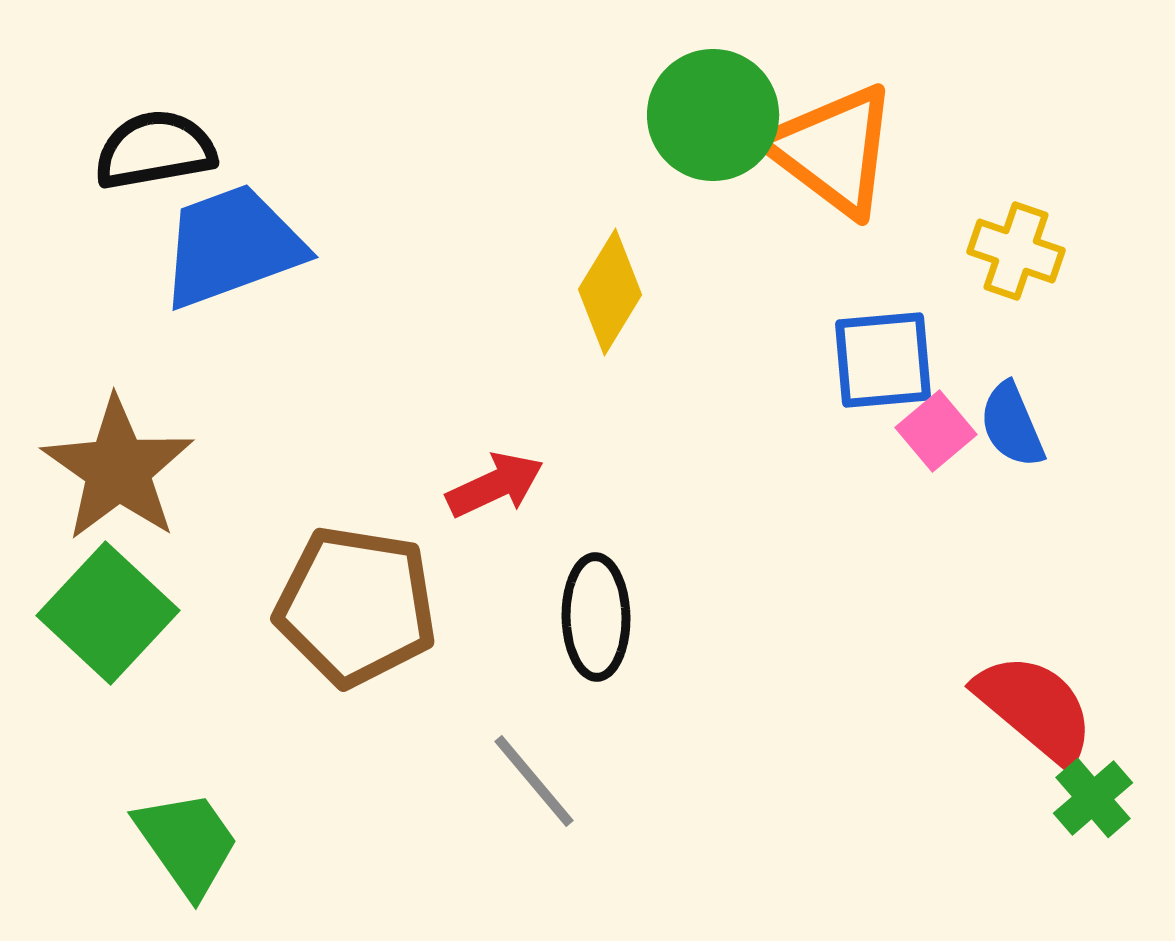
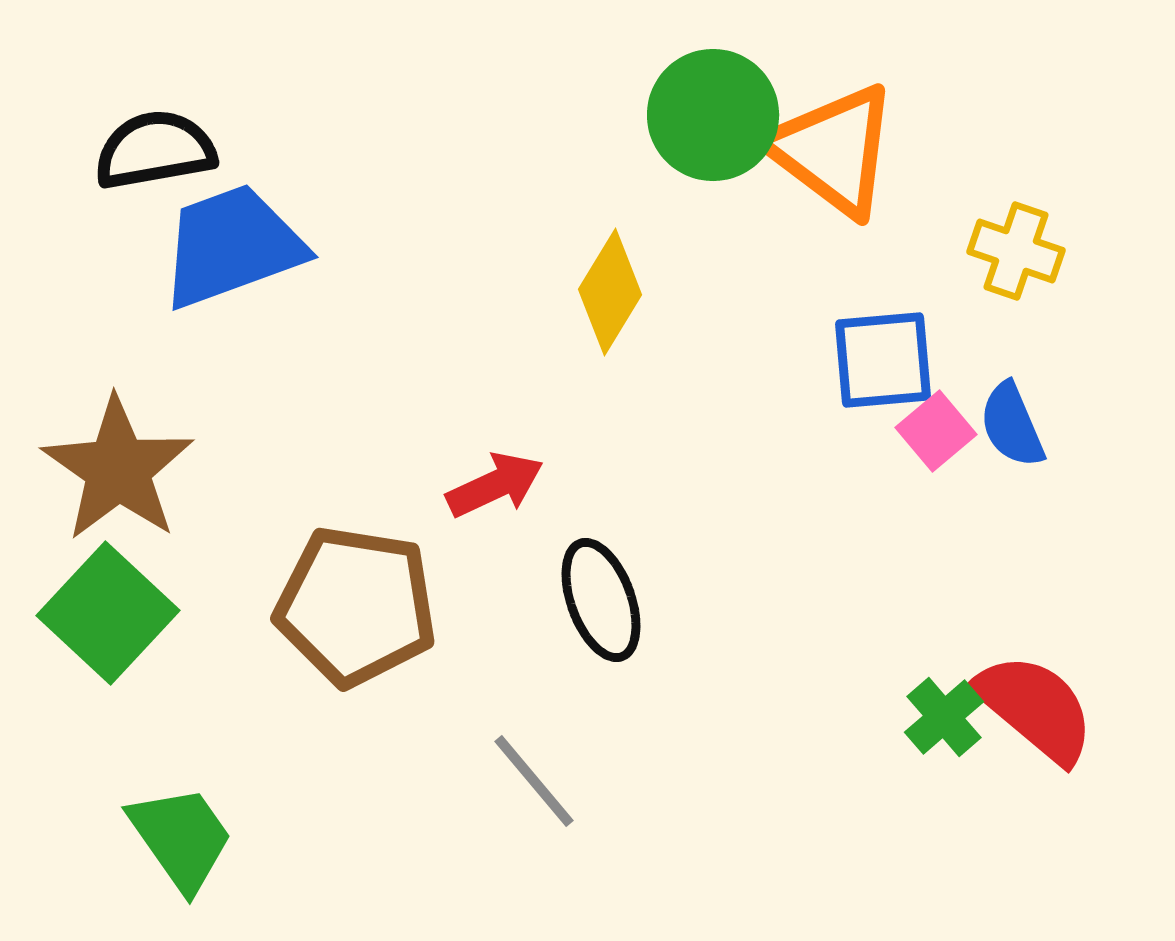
black ellipse: moved 5 px right, 17 px up; rotated 19 degrees counterclockwise
green cross: moved 149 px left, 81 px up
green trapezoid: moved 6 px left, 5 px up
